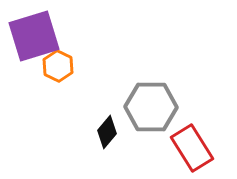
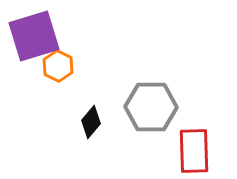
black diamond: moved 16 px left, 10 px up
red rectangle: moved 2 px right, 3 px down; rotated 30 degrees clockwise
